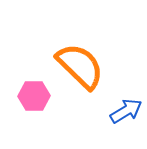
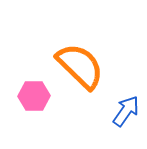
blue arrow: rotated 24 degrees counterclockwise
